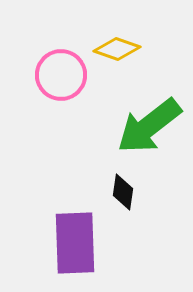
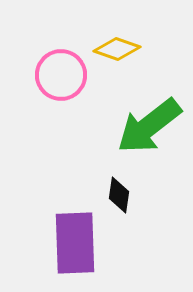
black diamond: moved 4 px left, 3 px down
